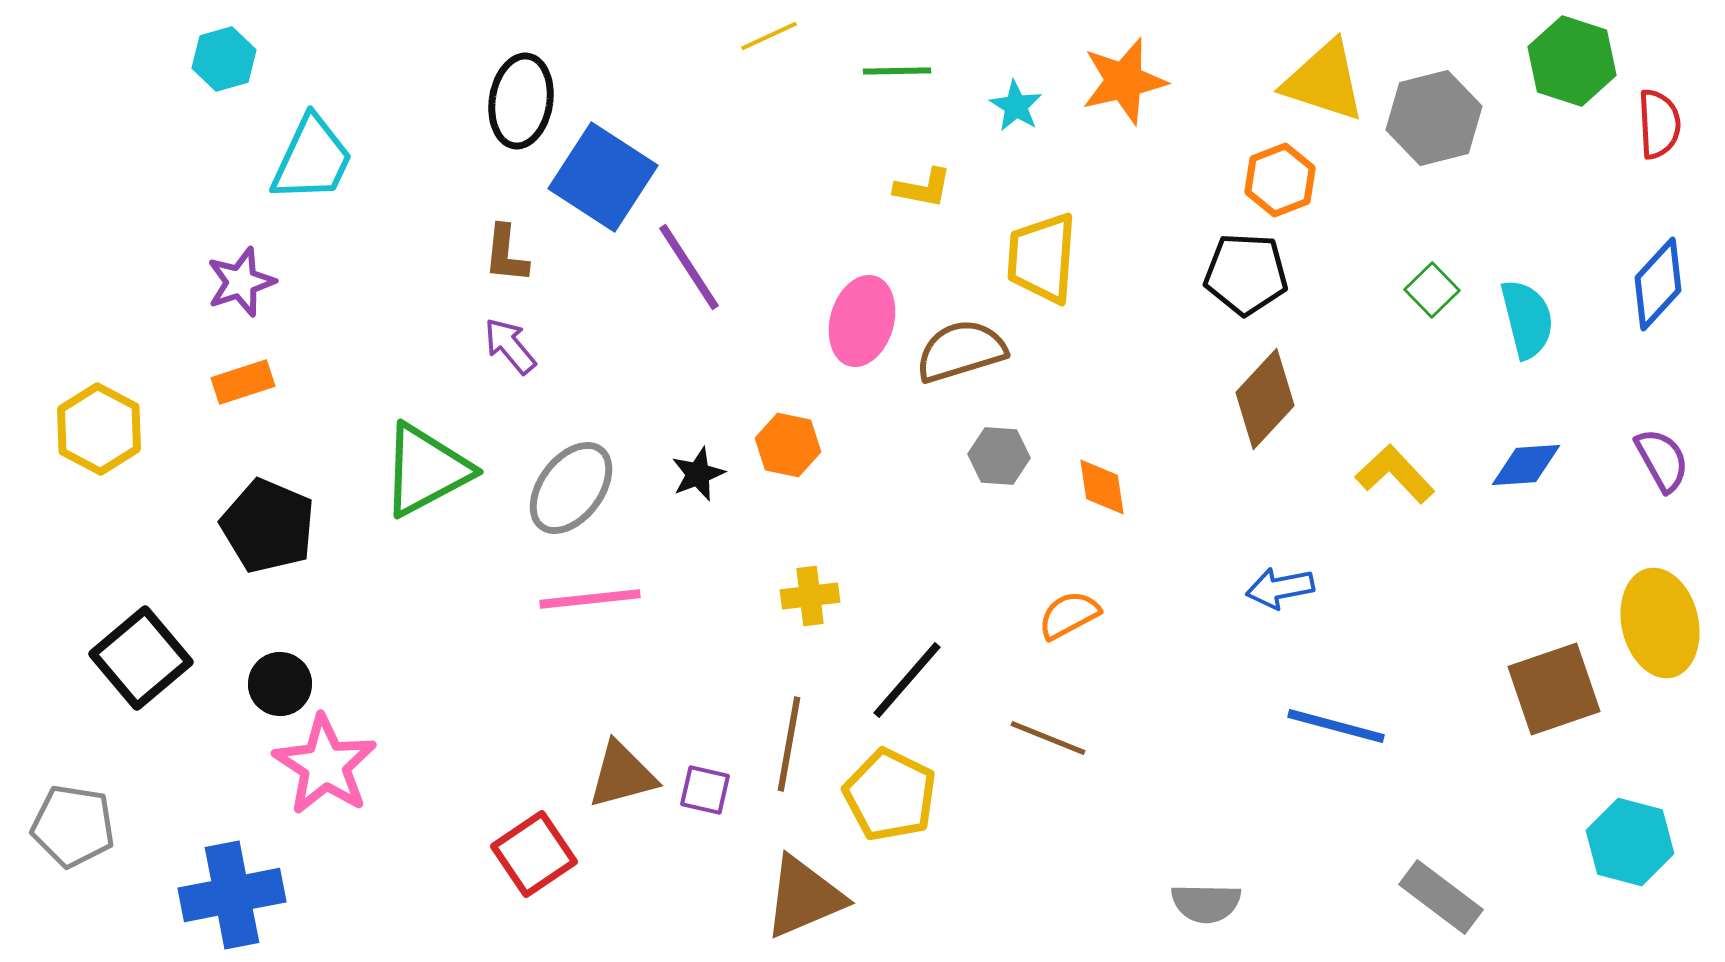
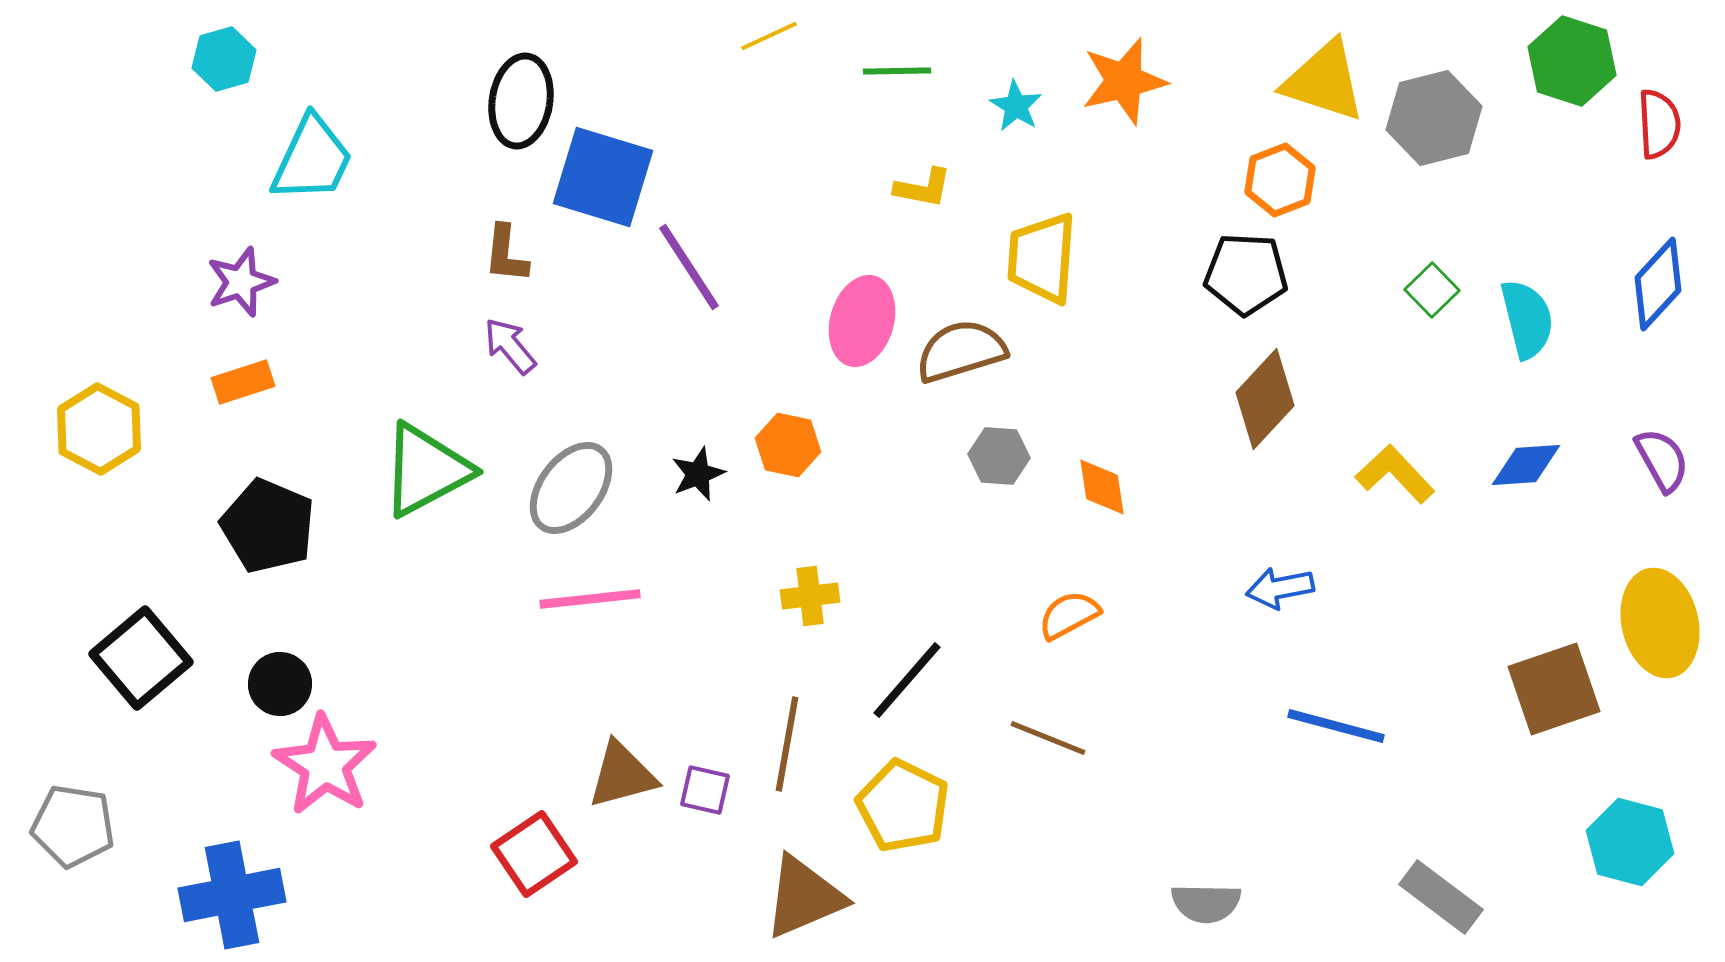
blue square at (603, 177): rotated 16 degrees counterclockwise
brown line at (789, 744): moved 2 px left
yellow pentagon at (890, 795): moved 13 px right, 11 px down
